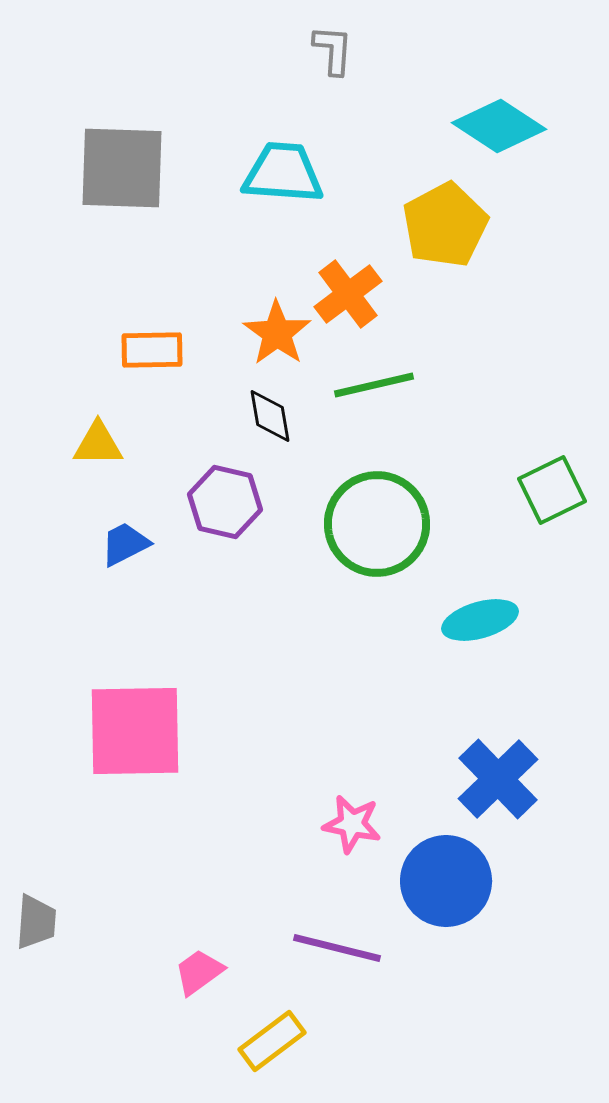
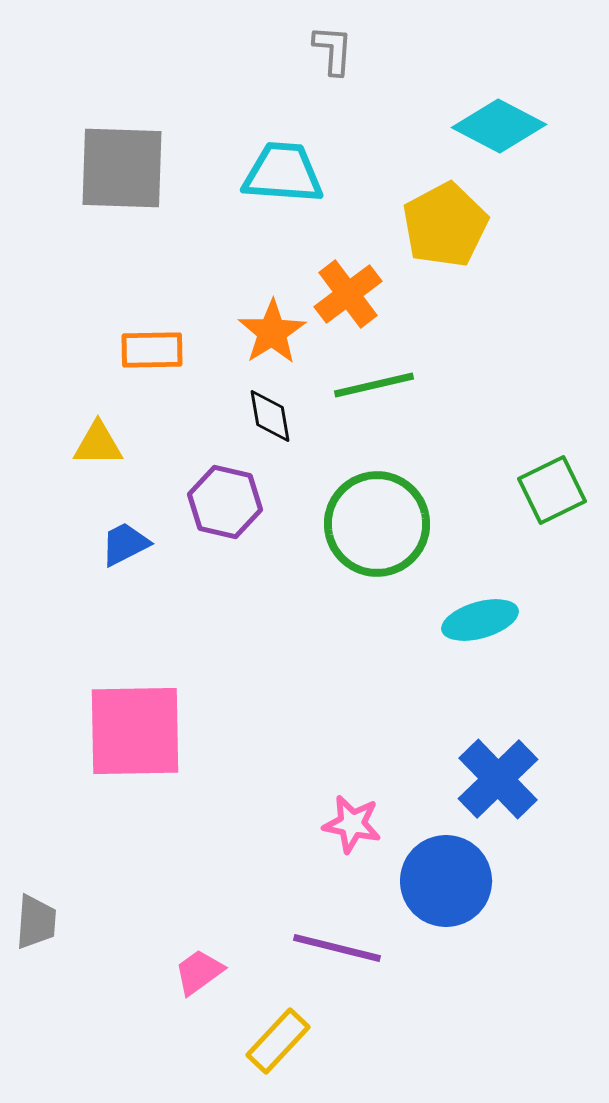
cyan diamond: rotated 6 degrees counterclockwise
orange star: moved 5 px left, 1 px up; rotated 4 degrees clockwise
yellow rectangle: moved 6 px right; rotated 10 degrees counterclockwise
